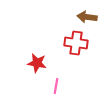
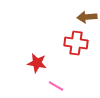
brown arrow: rotated 12 degrees counterclockwise
pink line: rotated 70 degrees counterclockwise
